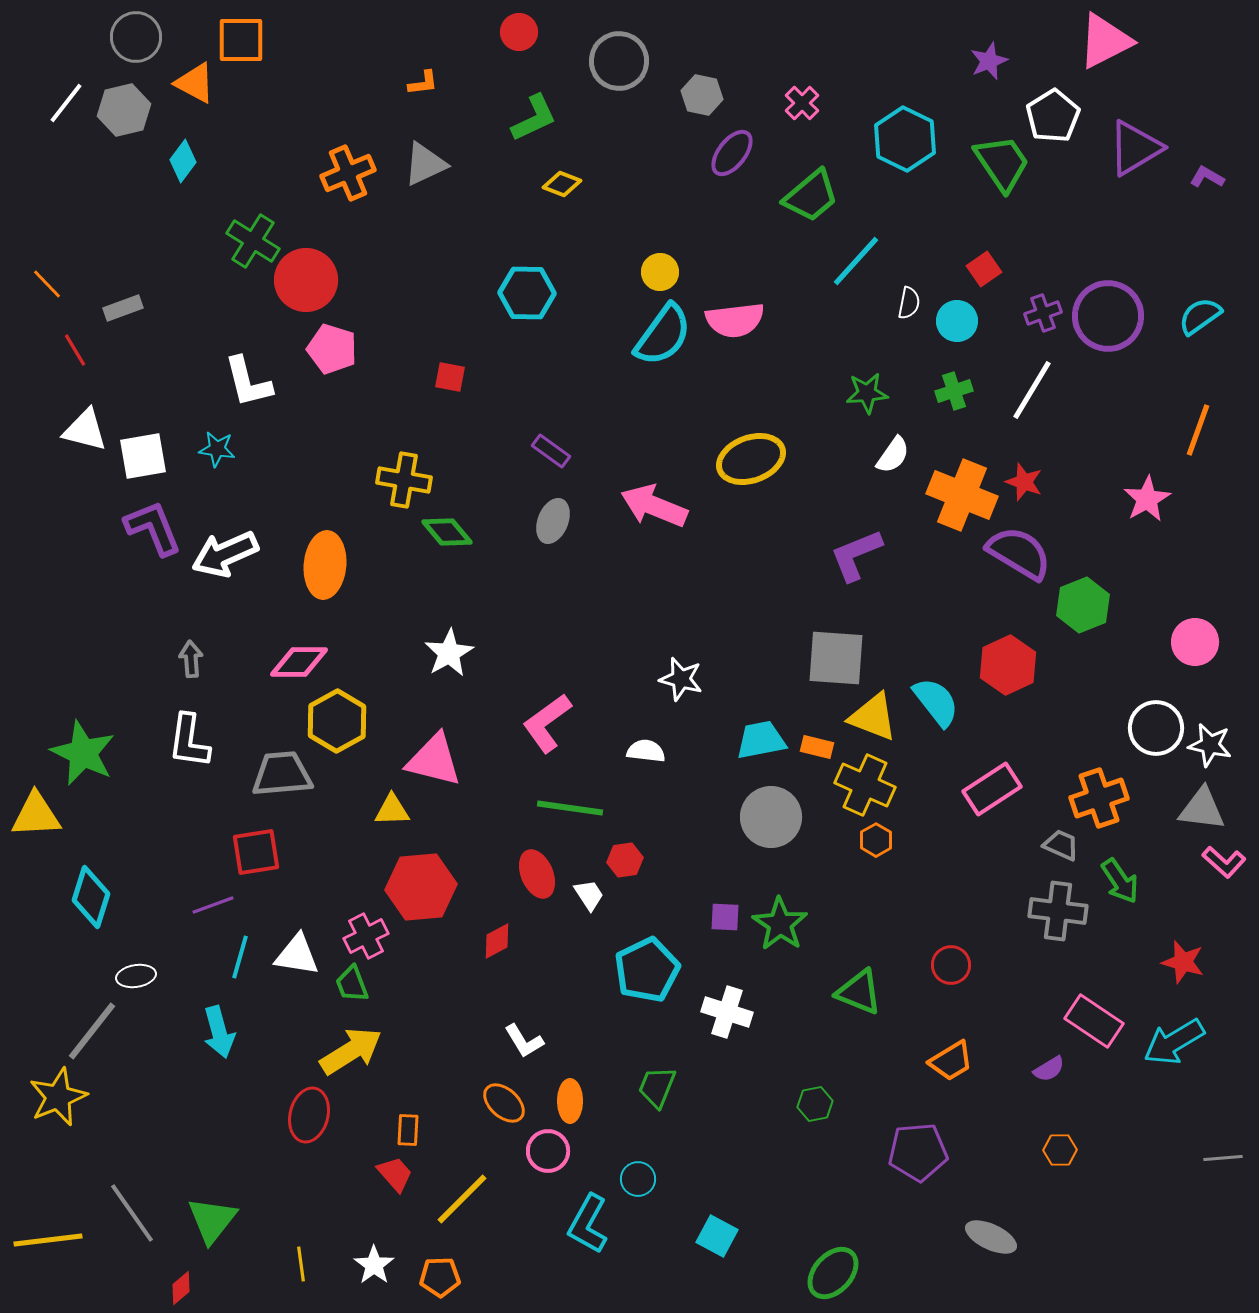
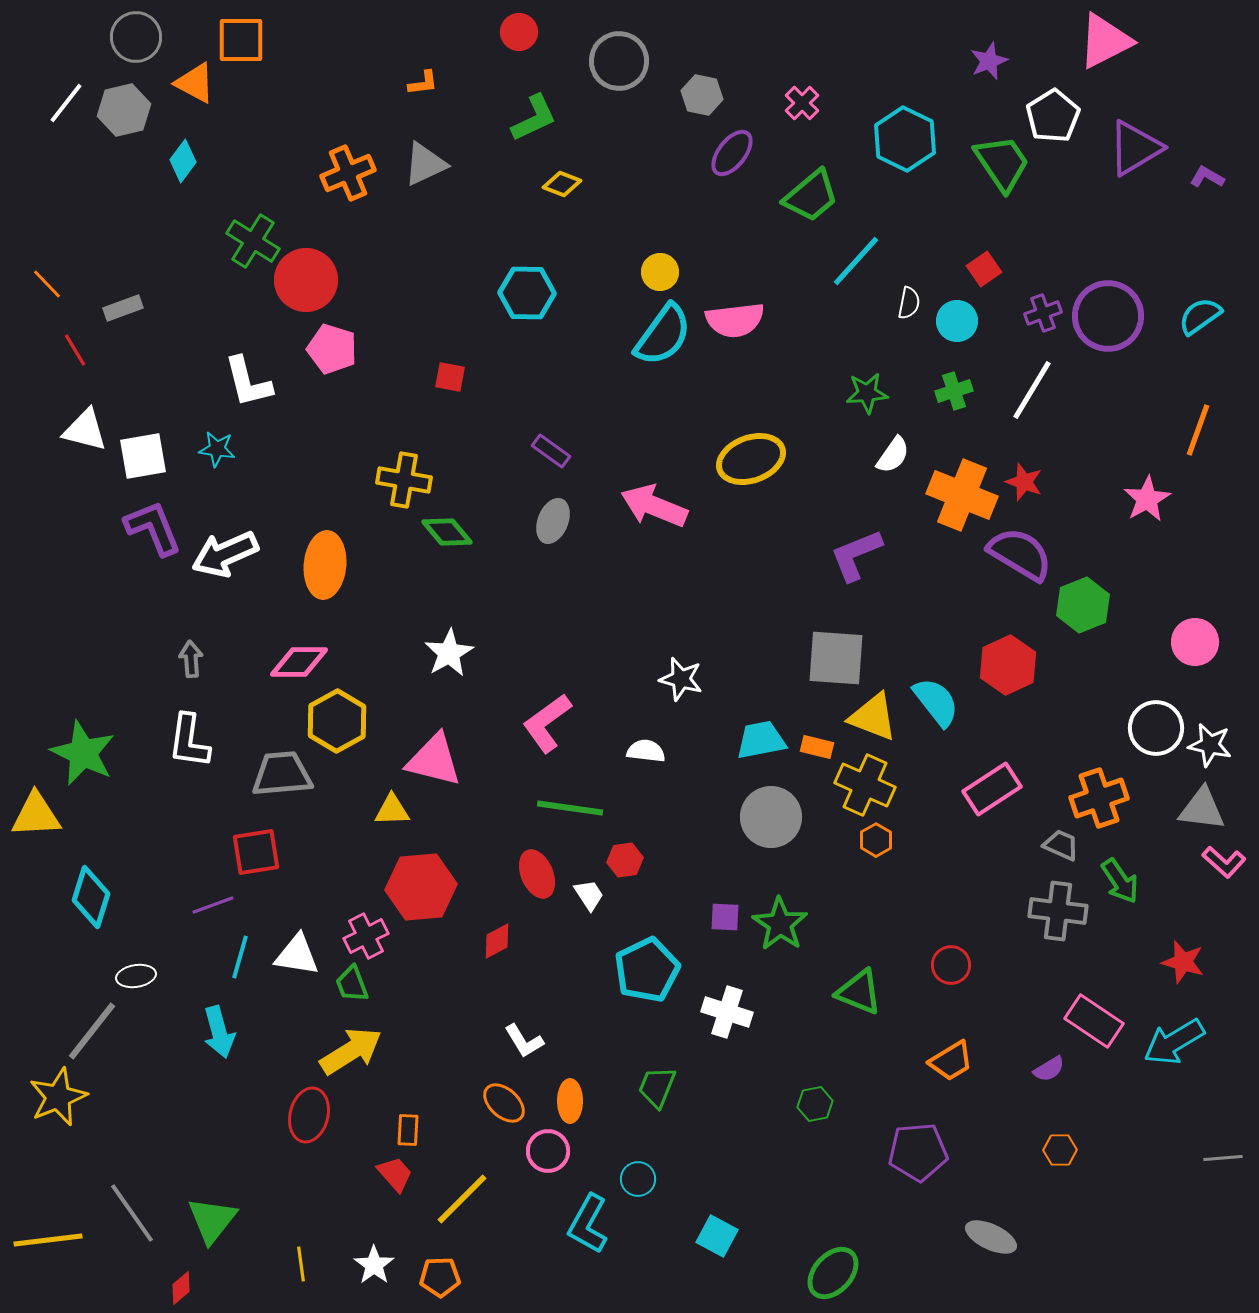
purple semicircle at (1019, 553): moved 1 px right, 1 px down
